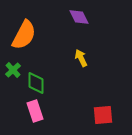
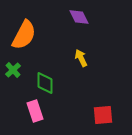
green diamond: moved 9 px right
